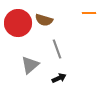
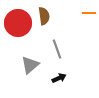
brown semicircle: moved 4 px up; rotated 114 degrees counterclockwise
